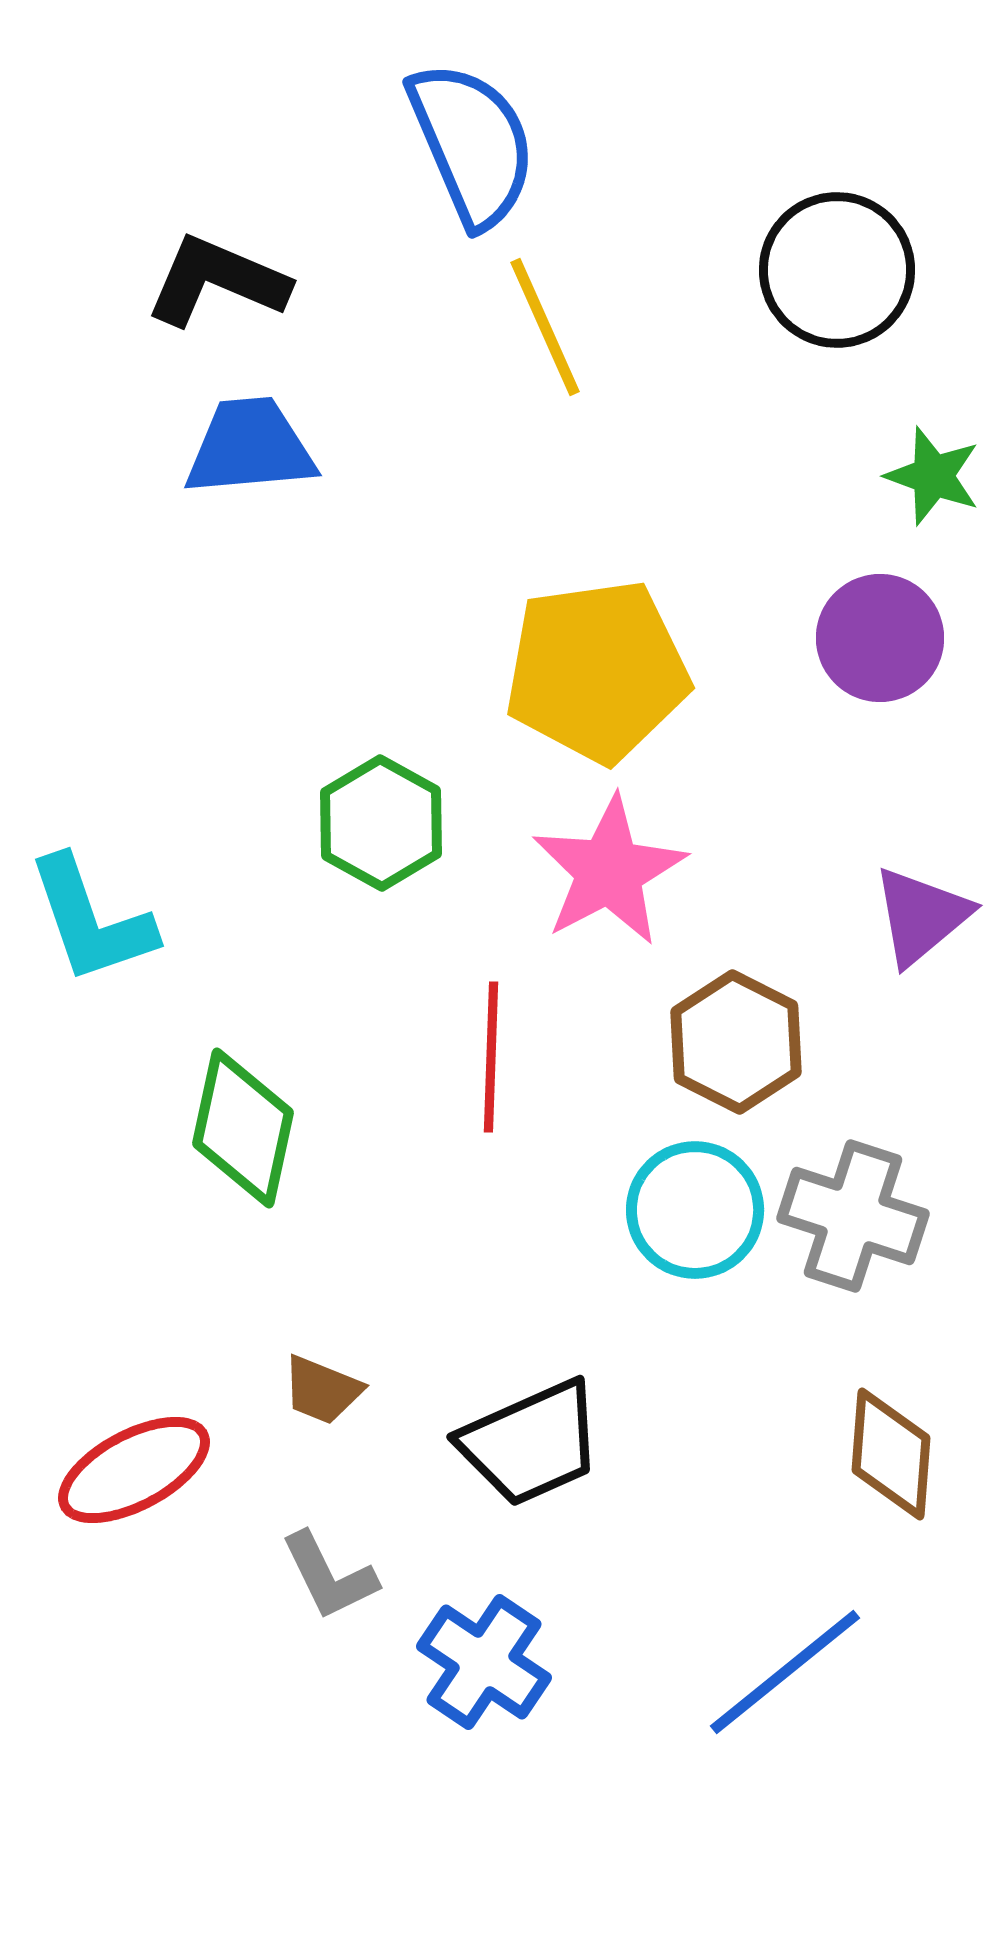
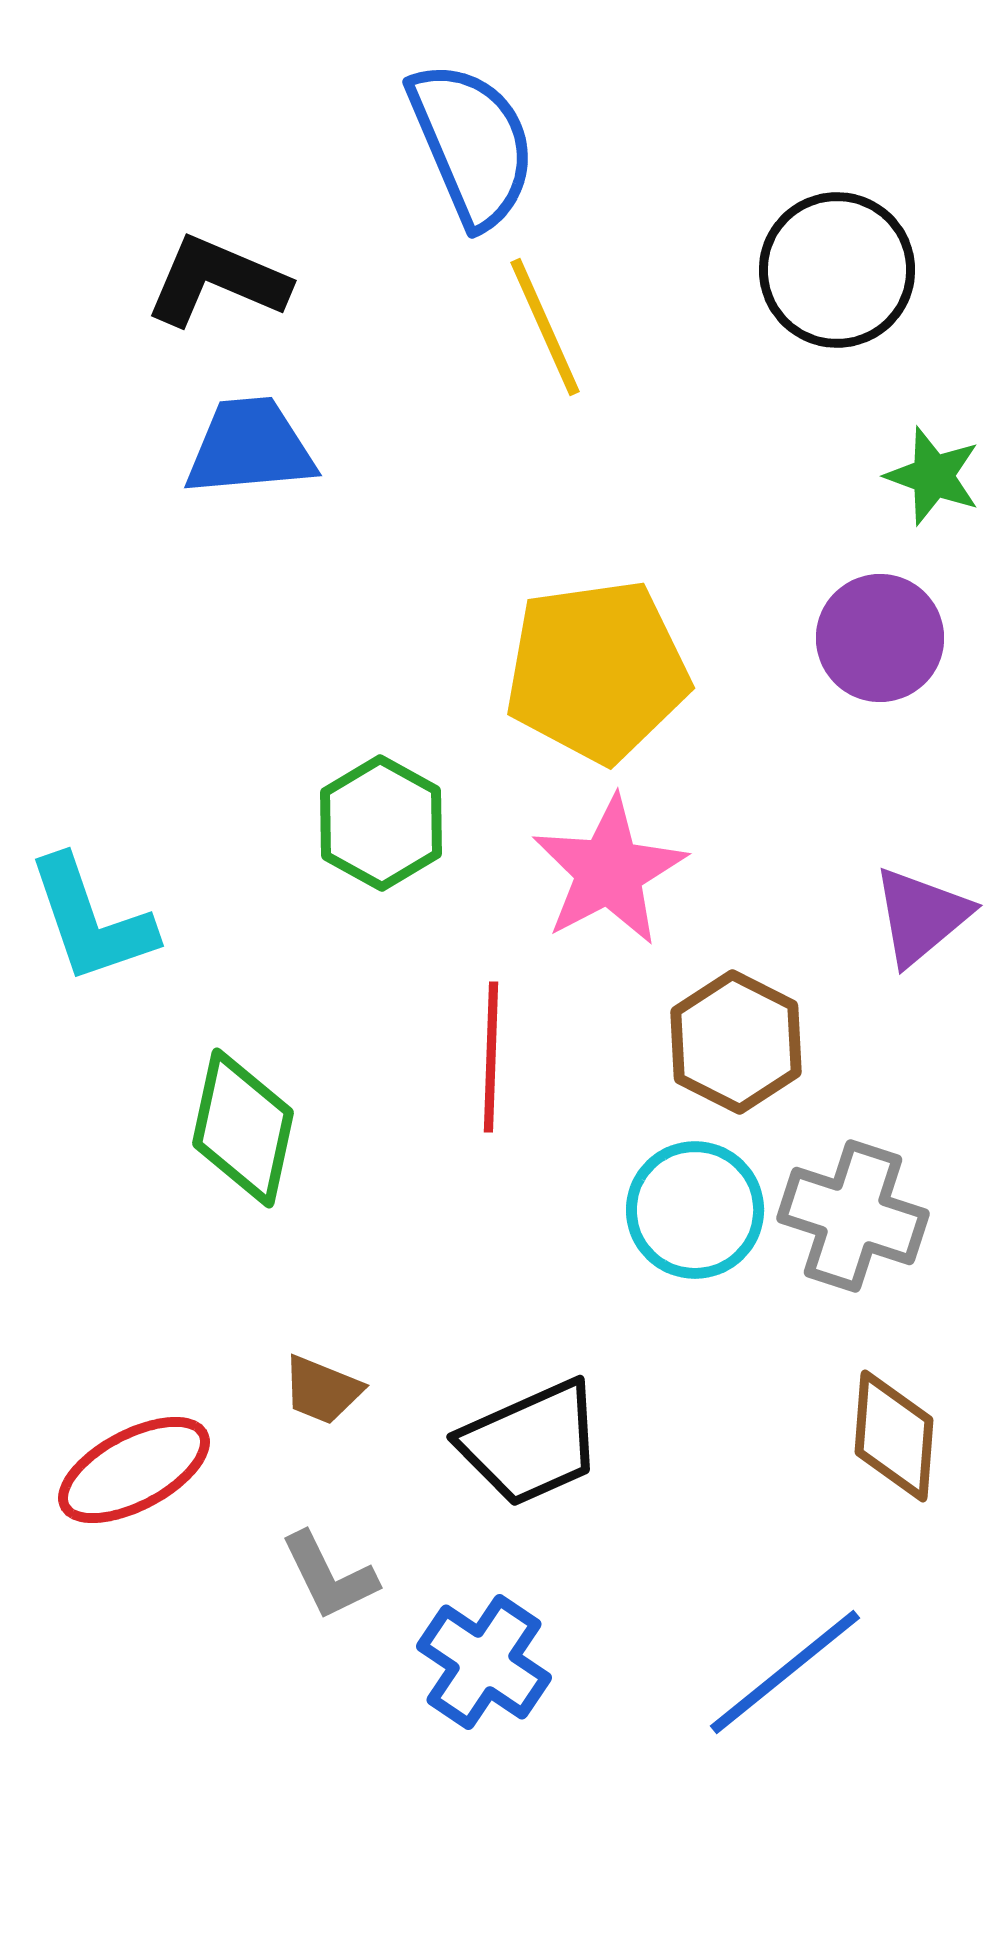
brown diamond: moved 3 px right, 18 px up
